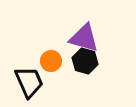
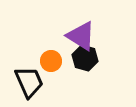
purple triangle: moved 3 px left, 2 px up; rotated 16 degrees clockwise
black hexagon: moved 3 px up
